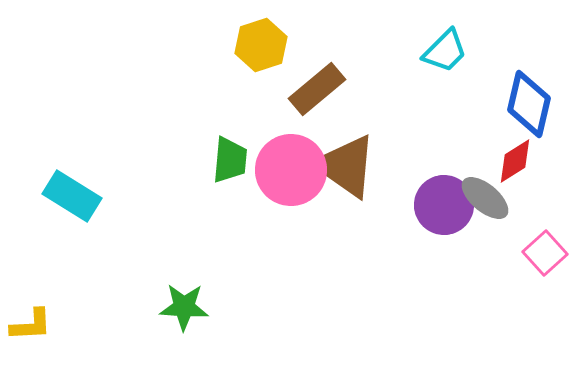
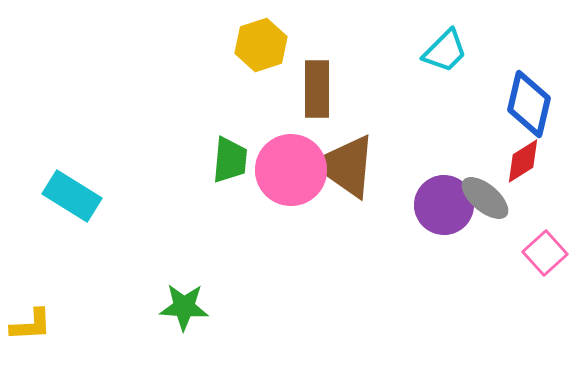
brown rectangle: rotated 50 degrees counterclockwise
red diamond: moved 8 px right
